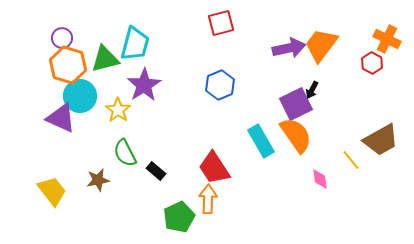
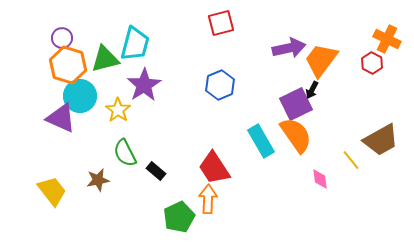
orange trapezoid: moved 15 px down
